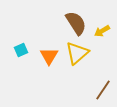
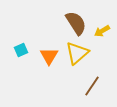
brown line: moved 11 px left, 4 px up
